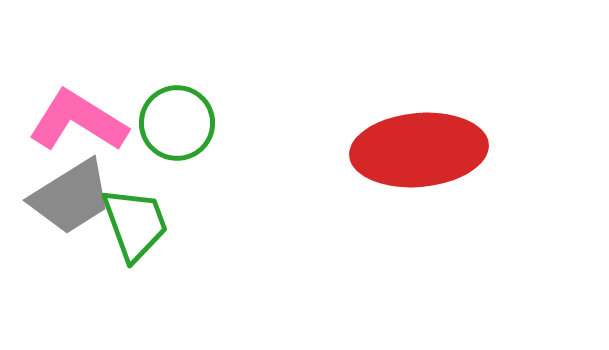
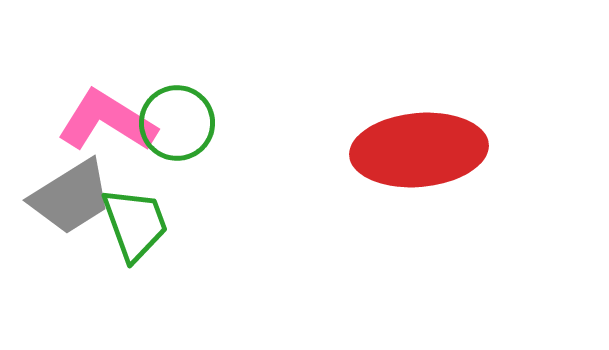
pink L-shape: moved 29 px right
